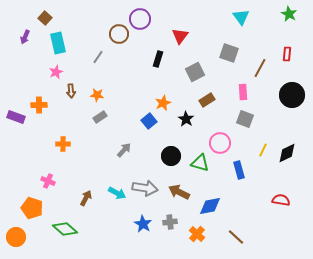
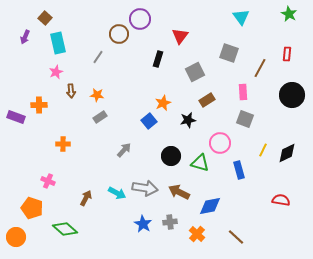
black star at (186, 119): moved 2 px right, 1 px down; rotated 28 degrees clockwise
